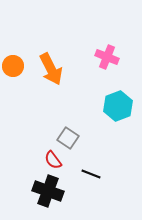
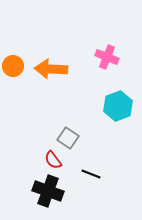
orange arrow: rotated 120 degrees clockwise
